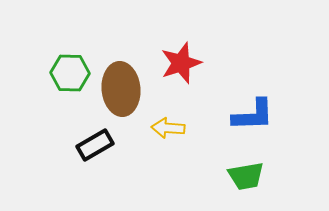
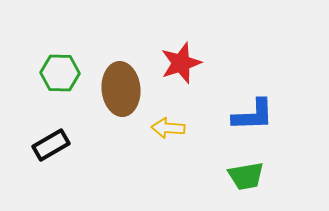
green hexagon: moved 10 px left
black rectangle: moved 44 px left
